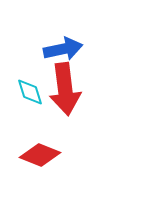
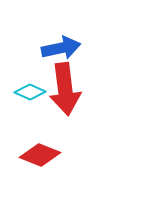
blue arrow: moved 2 px left, 1 px up
cyan diamond: rotated 48 degrees counterclockwise
